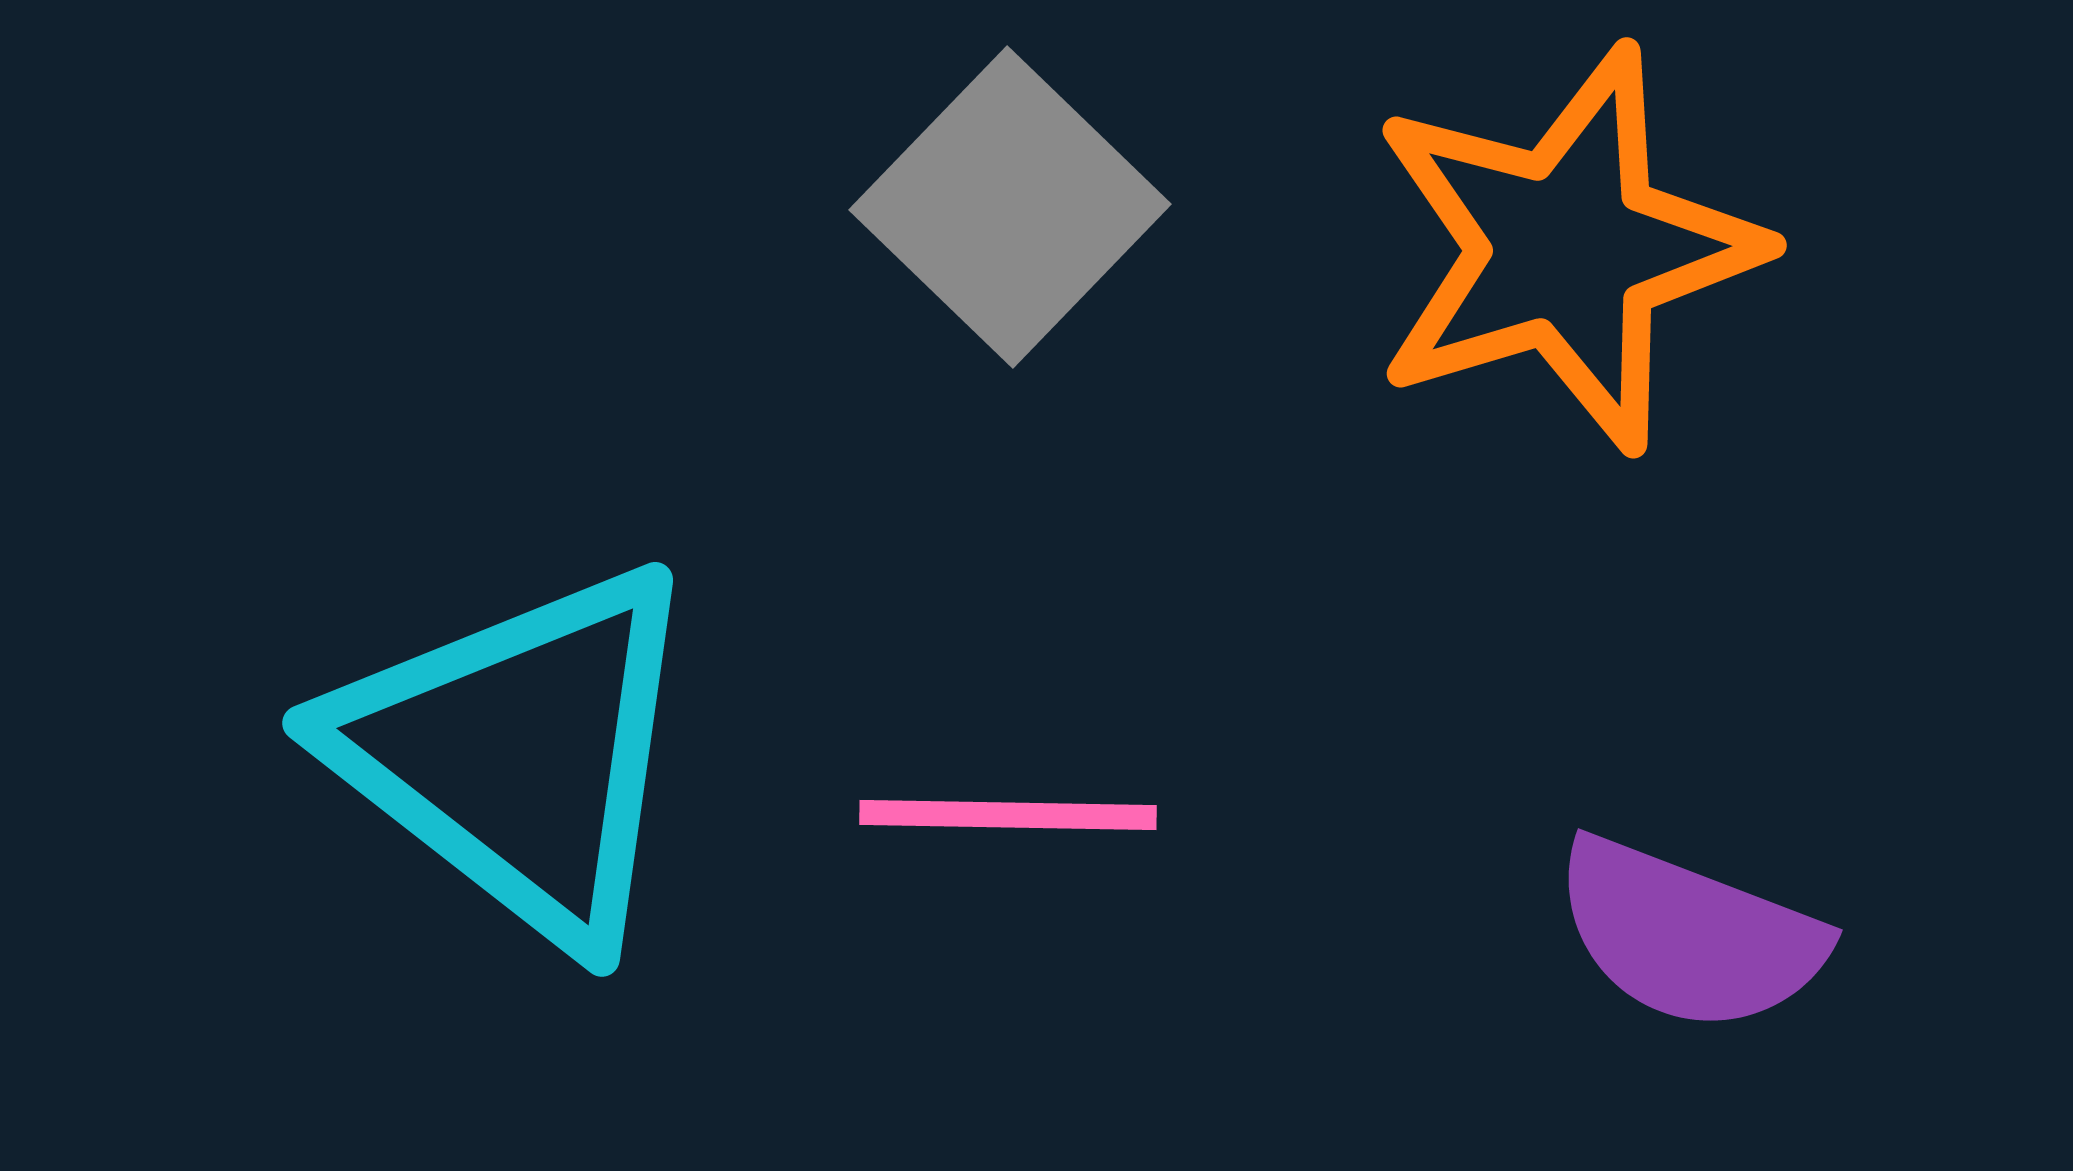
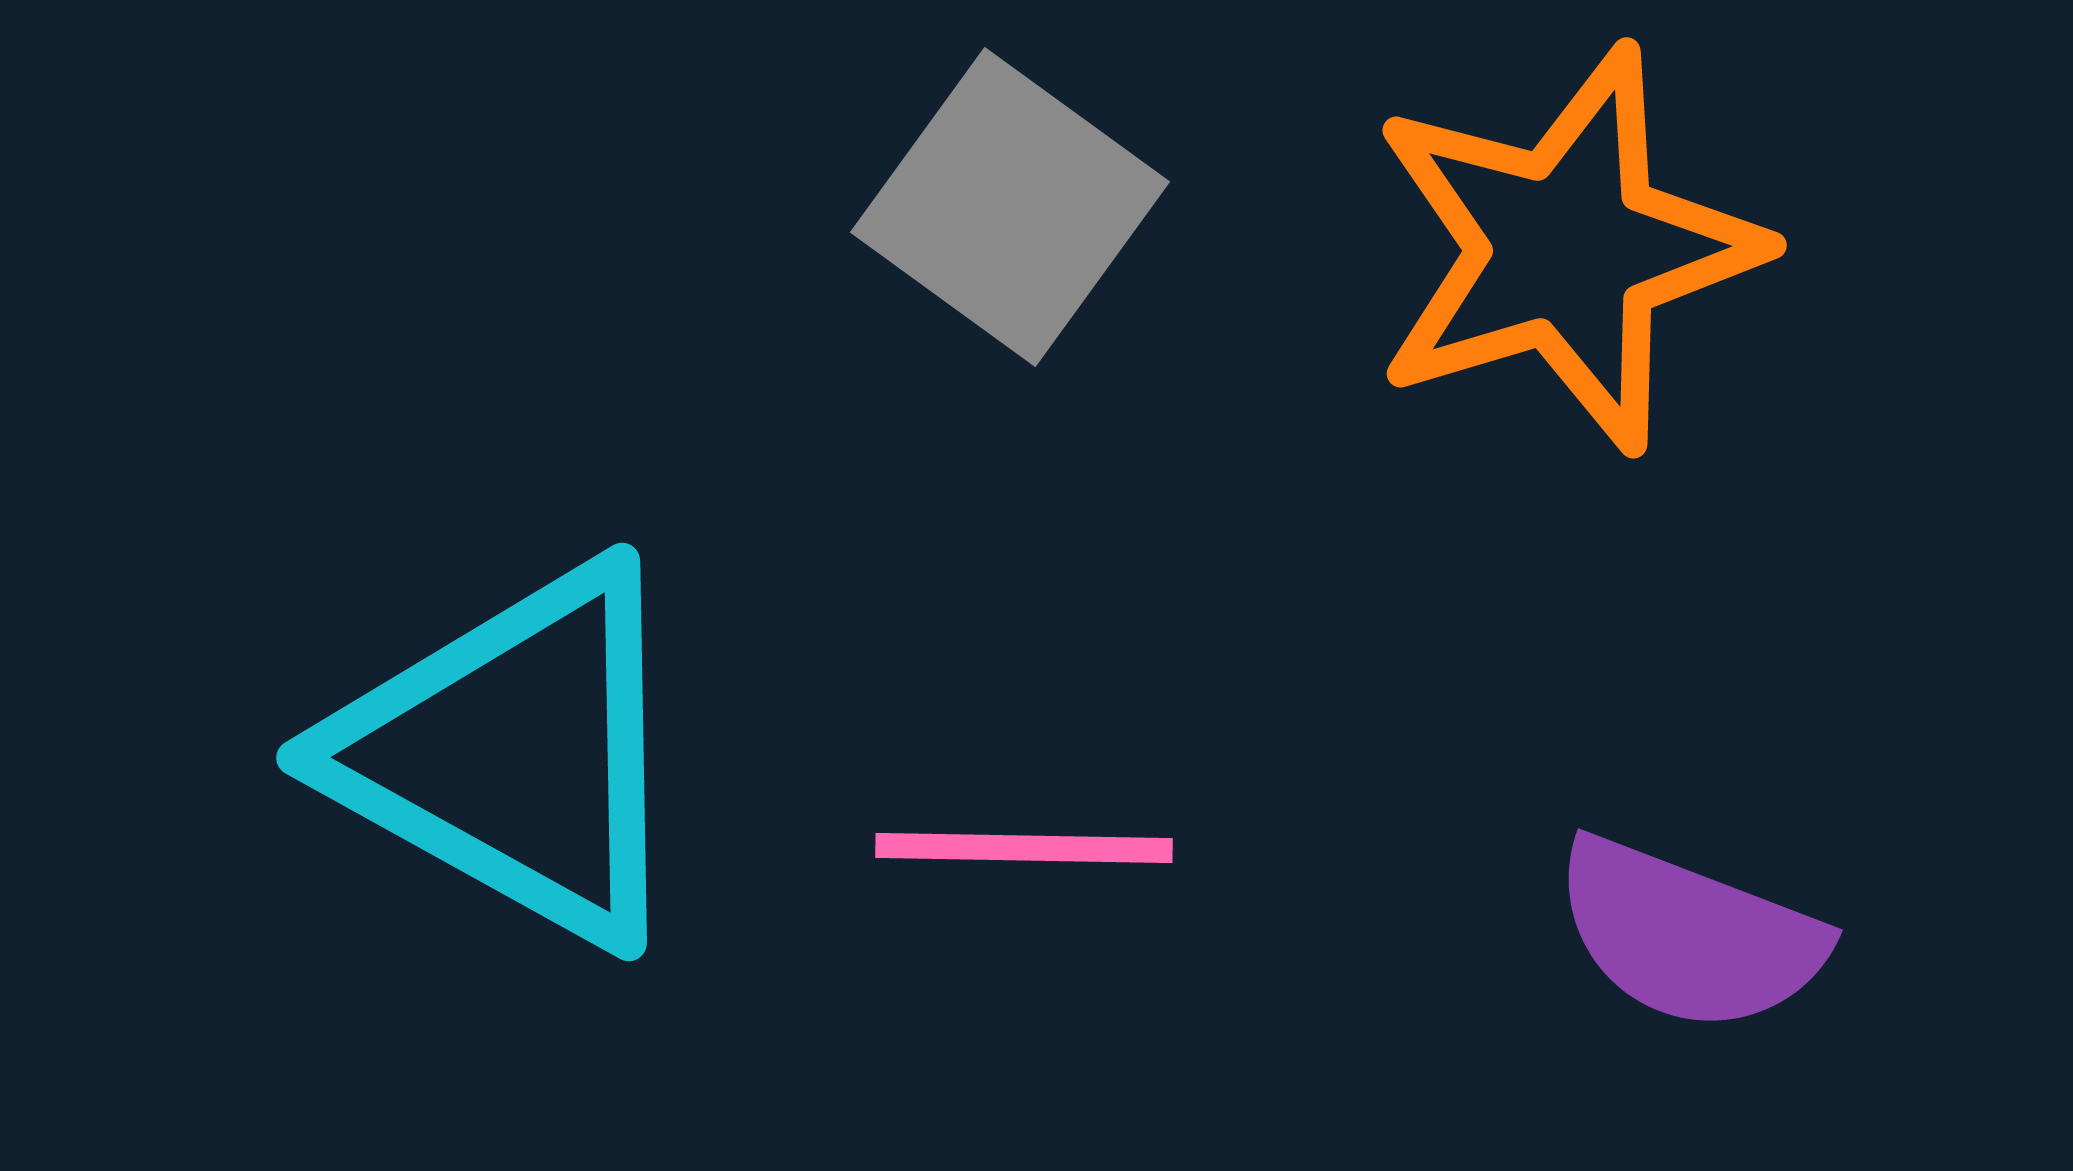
gray square: rotated 8 degrees counterclockwise
cyan triangle: moved 4 px left; rotated 9 degrees counterclockwise
pink line: moved 16 px right, 33 px down
